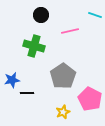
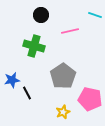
black line: rotated 64 degrees clockwise
pink pentagon: rotated 15 degrees counterclockwise
